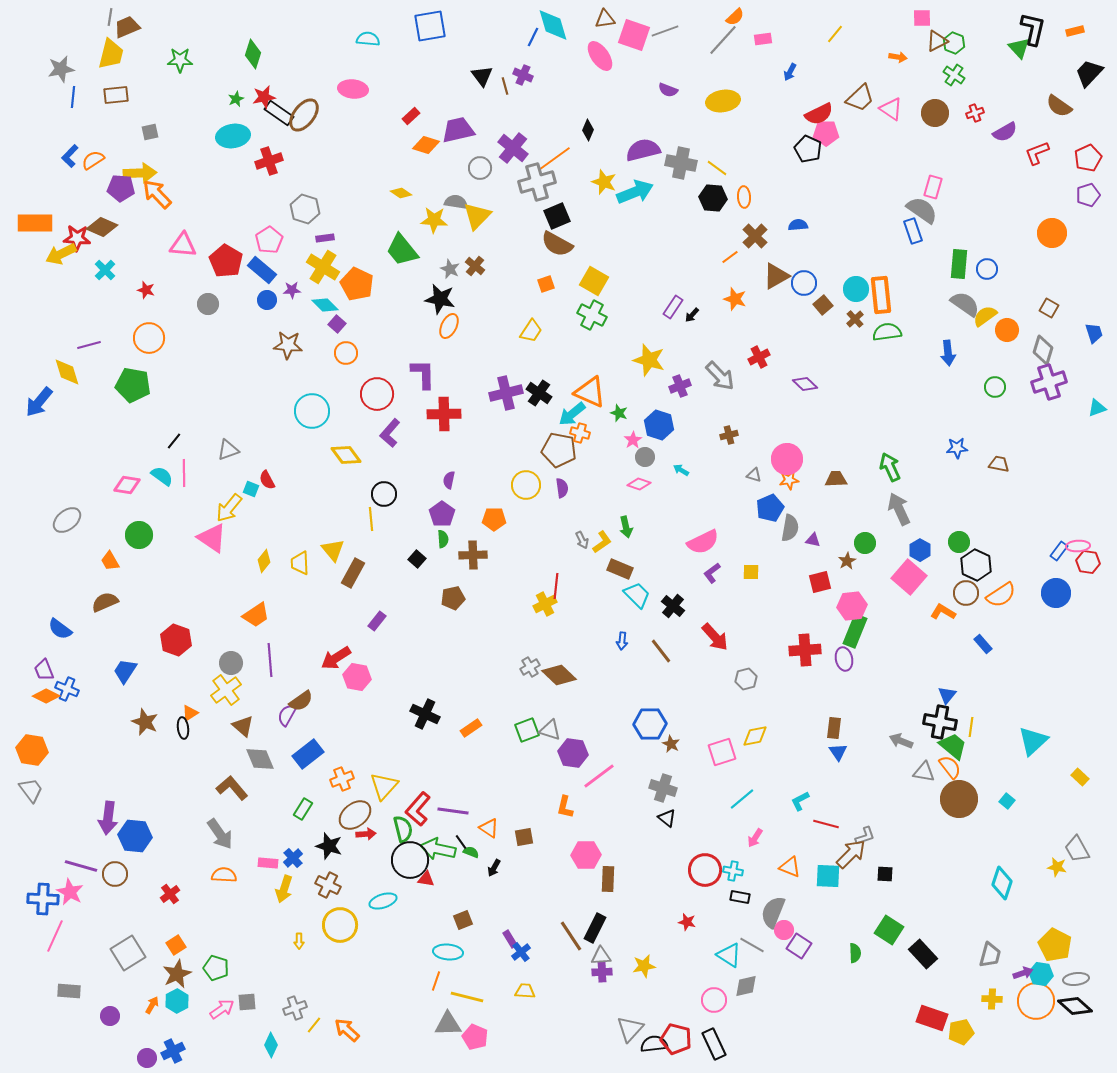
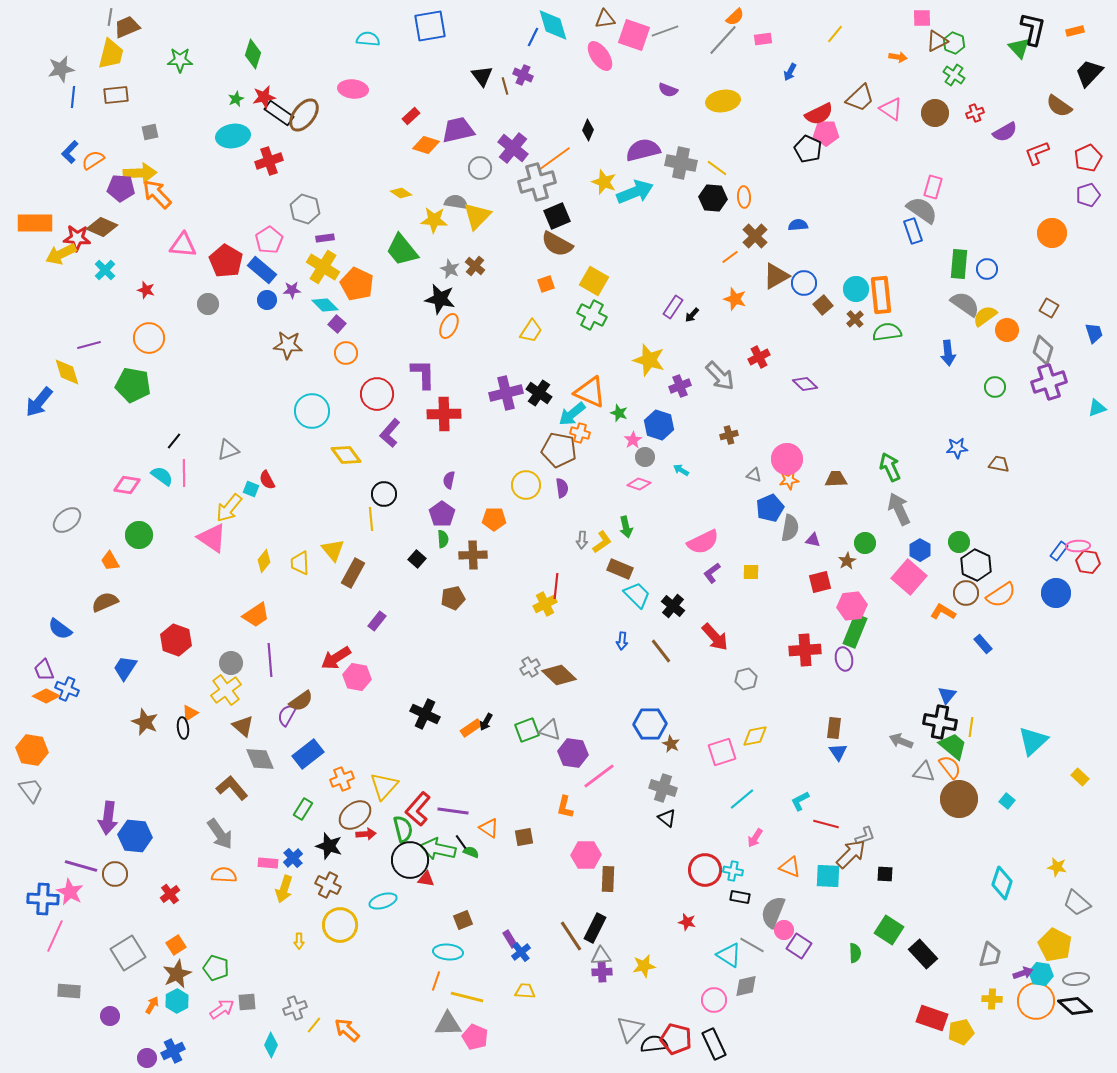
blue L-shape at (70, 156): moved 4 px up
gray arrow at (582, 540): rotated 30 degrees clockwise
blue trapezoid at (125, 671): moved 3 px up
gray trapezoid at (1077, 849): moved 54 px down; rotated 20 degrees counterclockwise
black arrow at (494, 868): moved 8 px left, 146 px up
